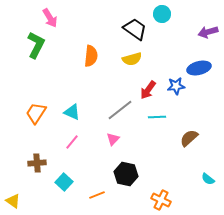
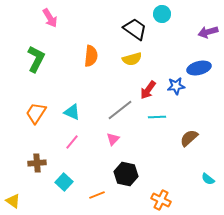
green L-shape: moved 14 px down
